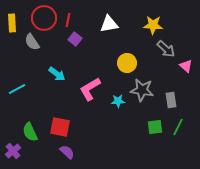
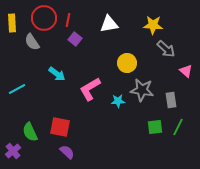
pink triangle: moved 5 px down
